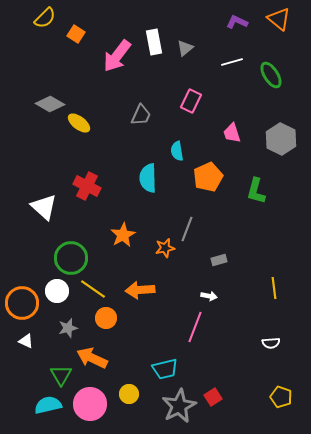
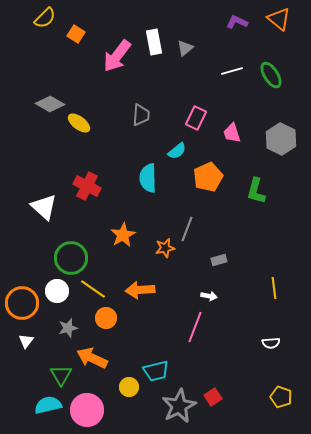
white line at (232, 62): moved 9 px down
pink rectangle at (191, 101): moved 5 px right, 17 px down
gray trapezoid at (141, 115): rotated 20 degrees counterclockwise
cyan semicircle at (177, 151): rotated 120 degrees counterclockwise
white triangle at (26, 341): rotated 42 degrees clockwise
cyan trapezoid at (165, 369): moved 9 px left, 2 px down
yellow circle at (129, 394): moved 7 px up
pink circle at (90, 404): moved 3 px left, 6 px down
